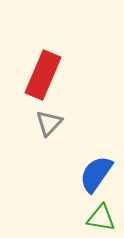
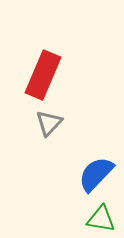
blue semicircle: rotated 9 degrees clockwise
green triangle: moved 1 px down
